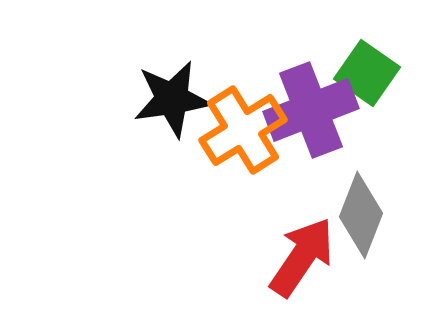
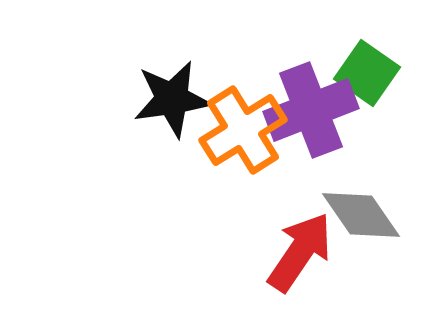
gray diamond: rotated 56 degrees counterclockwise
red arrow: moved 2 px left, 5 px up
